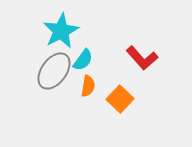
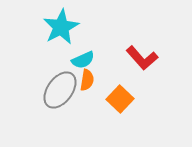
cyan star: moved 4 px up
cyan semicircle: rotated 30 degrees clockwise
gray ellipse: moved 6 px right, 19 px down
orange semicircle: moved 1 px left, 6 px up
